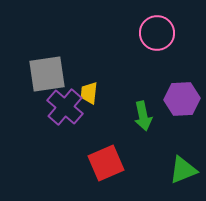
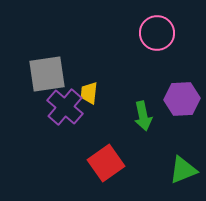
red square: rotated 12 degrees counterclockwise
